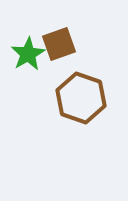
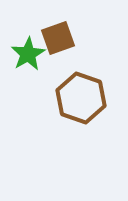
brown square: moved 1 px left, 6 px up
